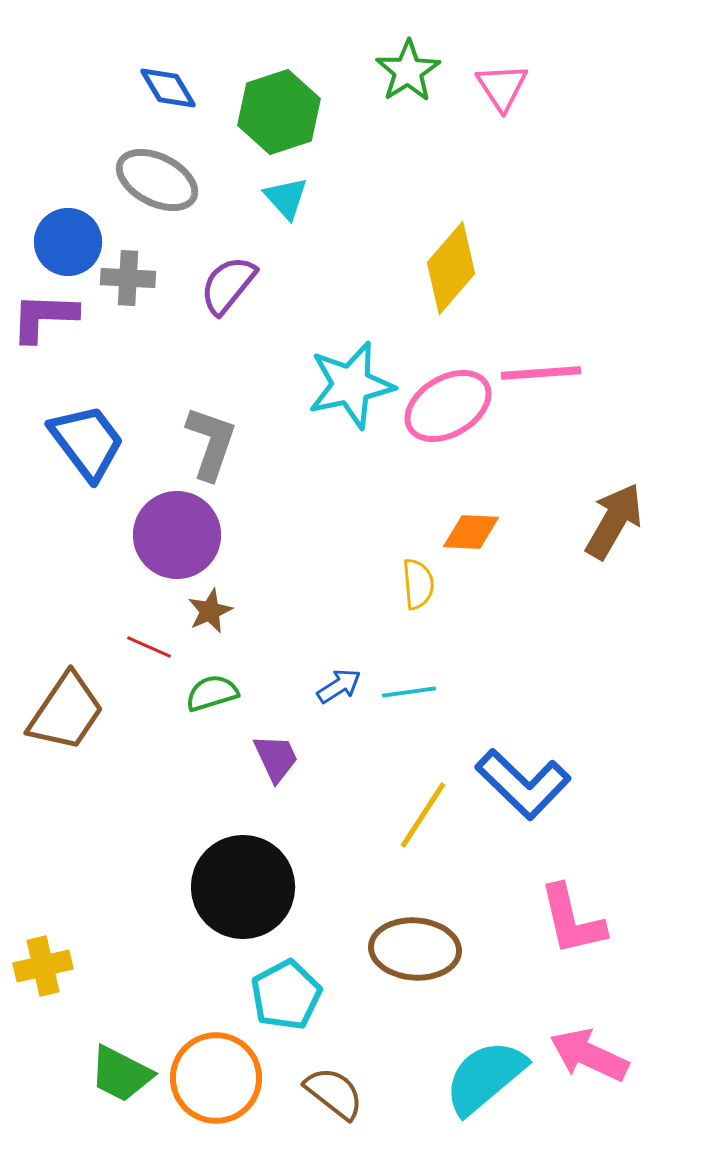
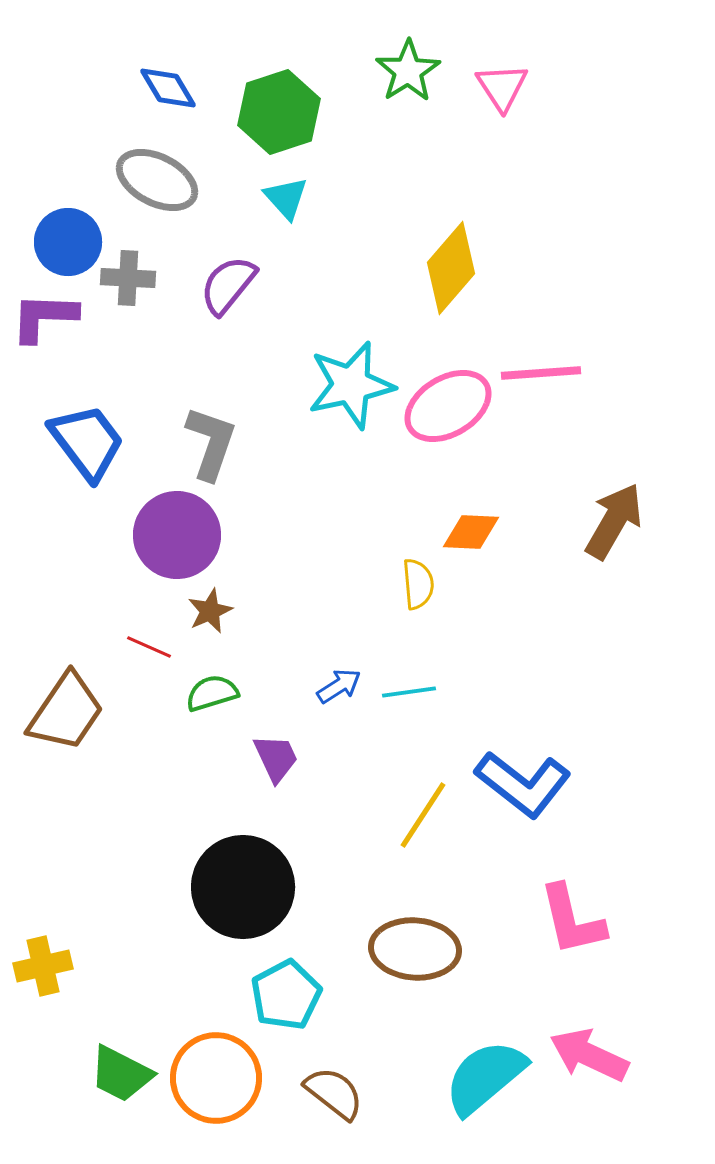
blue L-shape: rotated 6 degrees counterclockwise
